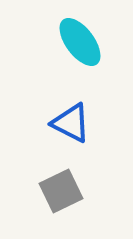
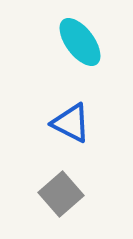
gray square: moved 3 px down; rotated 15 degrees counterclockwise
